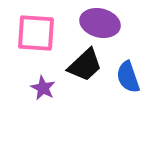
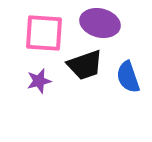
pink square: moved 8 px right
black trapezoid: rotated 24 degrees clockwise
purple star: moved 4 px left, 7 px up; rotated 30 degrees clockwise
